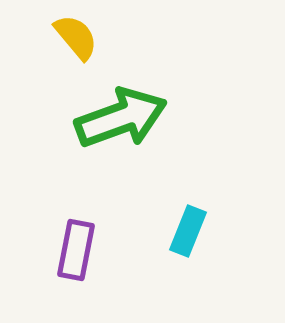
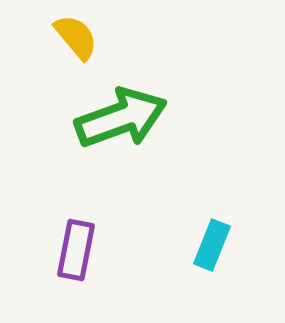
cyan rectangle: moved 24 px right, 14 px down
